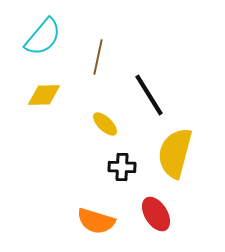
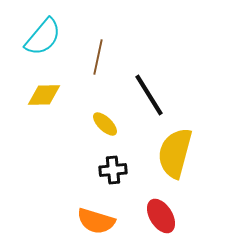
black cross: moved 9 px left, 3 px down; rotated 8 degrees counterclockwise
red ellipse: moved 5 px right, 2 px down
